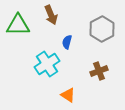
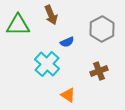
blue semicircle: rotated 128 degrees counterclockwise
cyan cross: rotated 15 degrees counterclockwise
